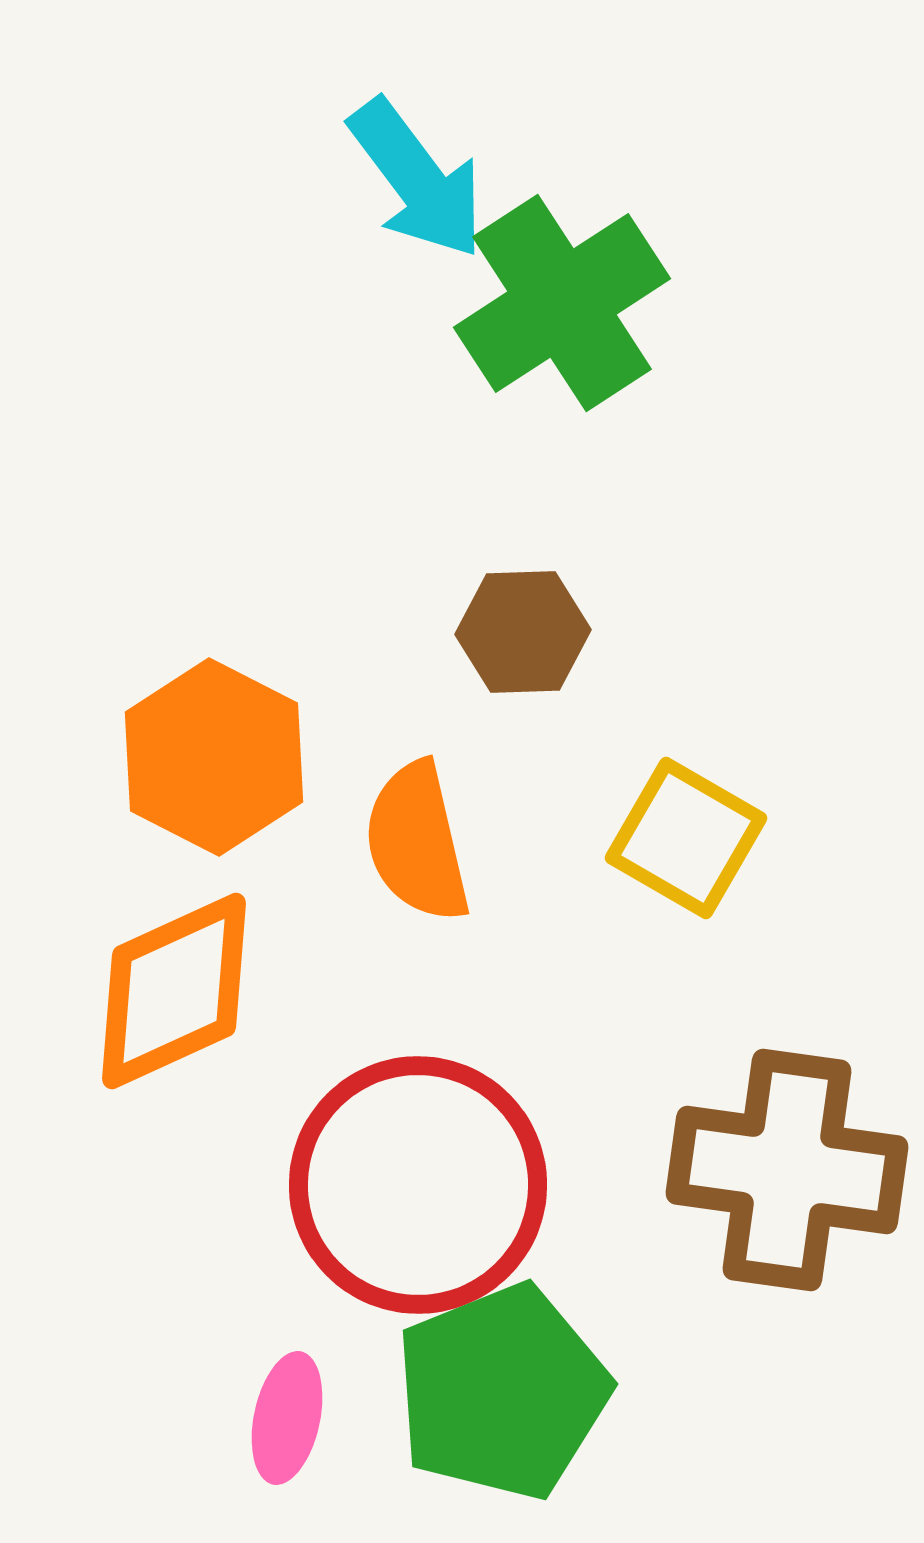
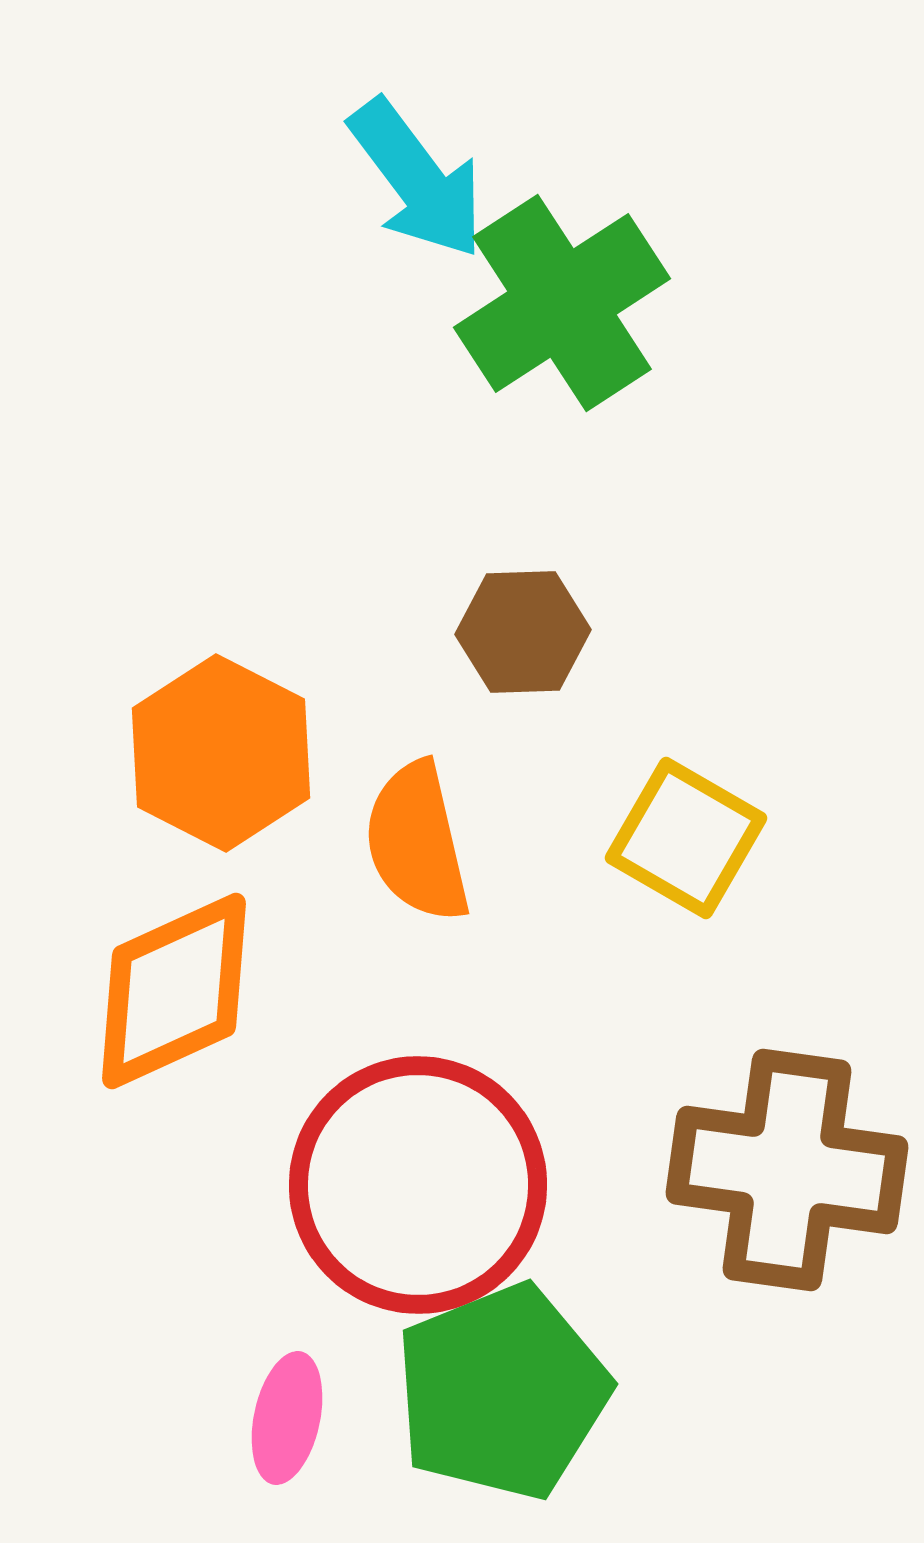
orange hexagon: moved 7 px right, 4 px up
